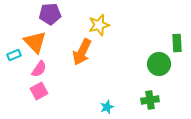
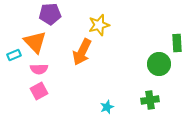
pink semicircle: rotated 54 degrees clockwise
